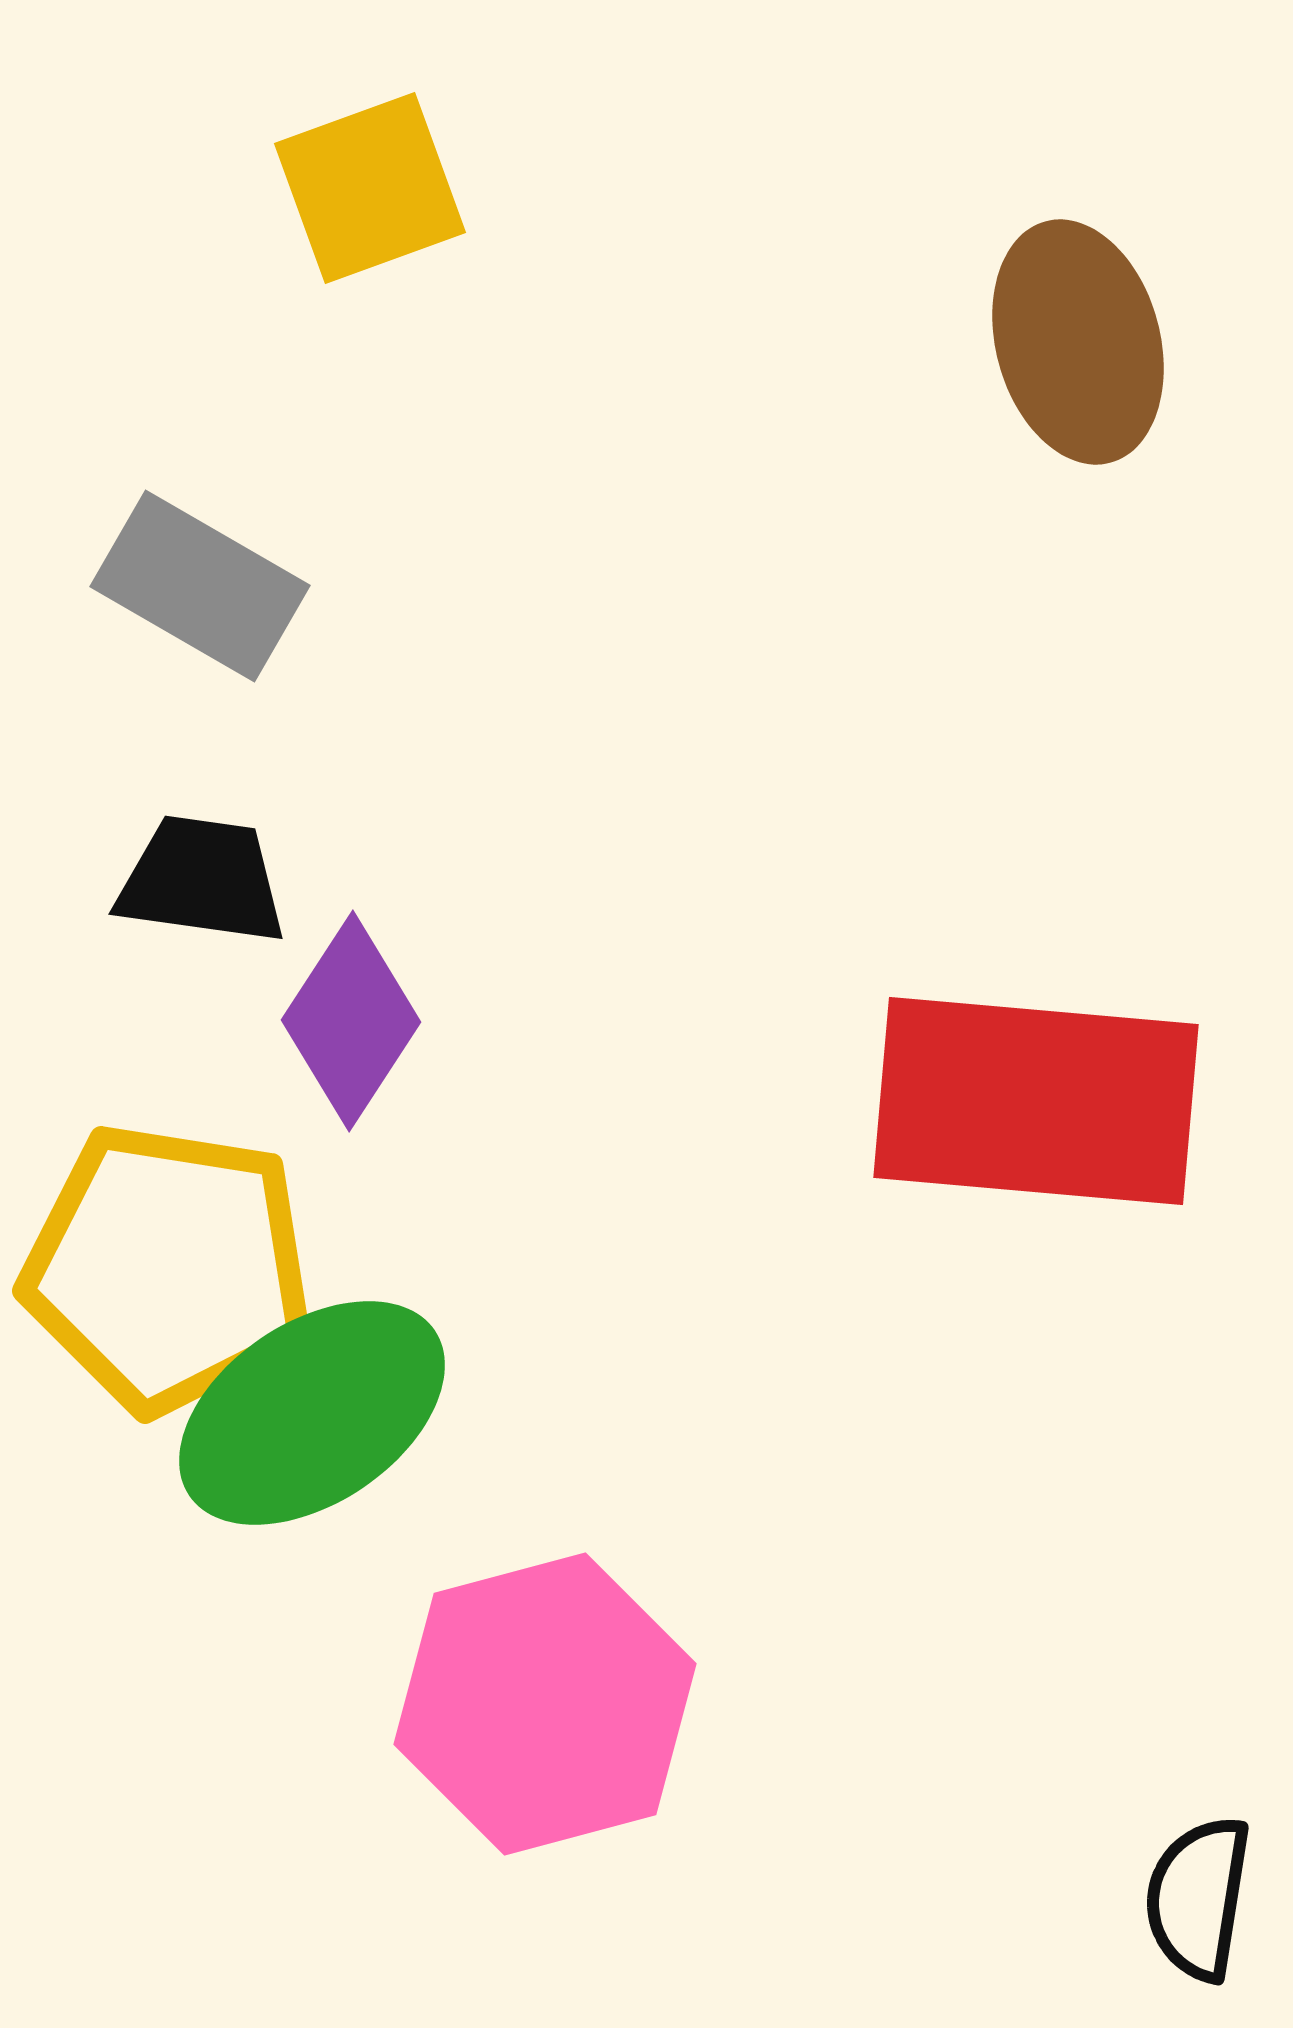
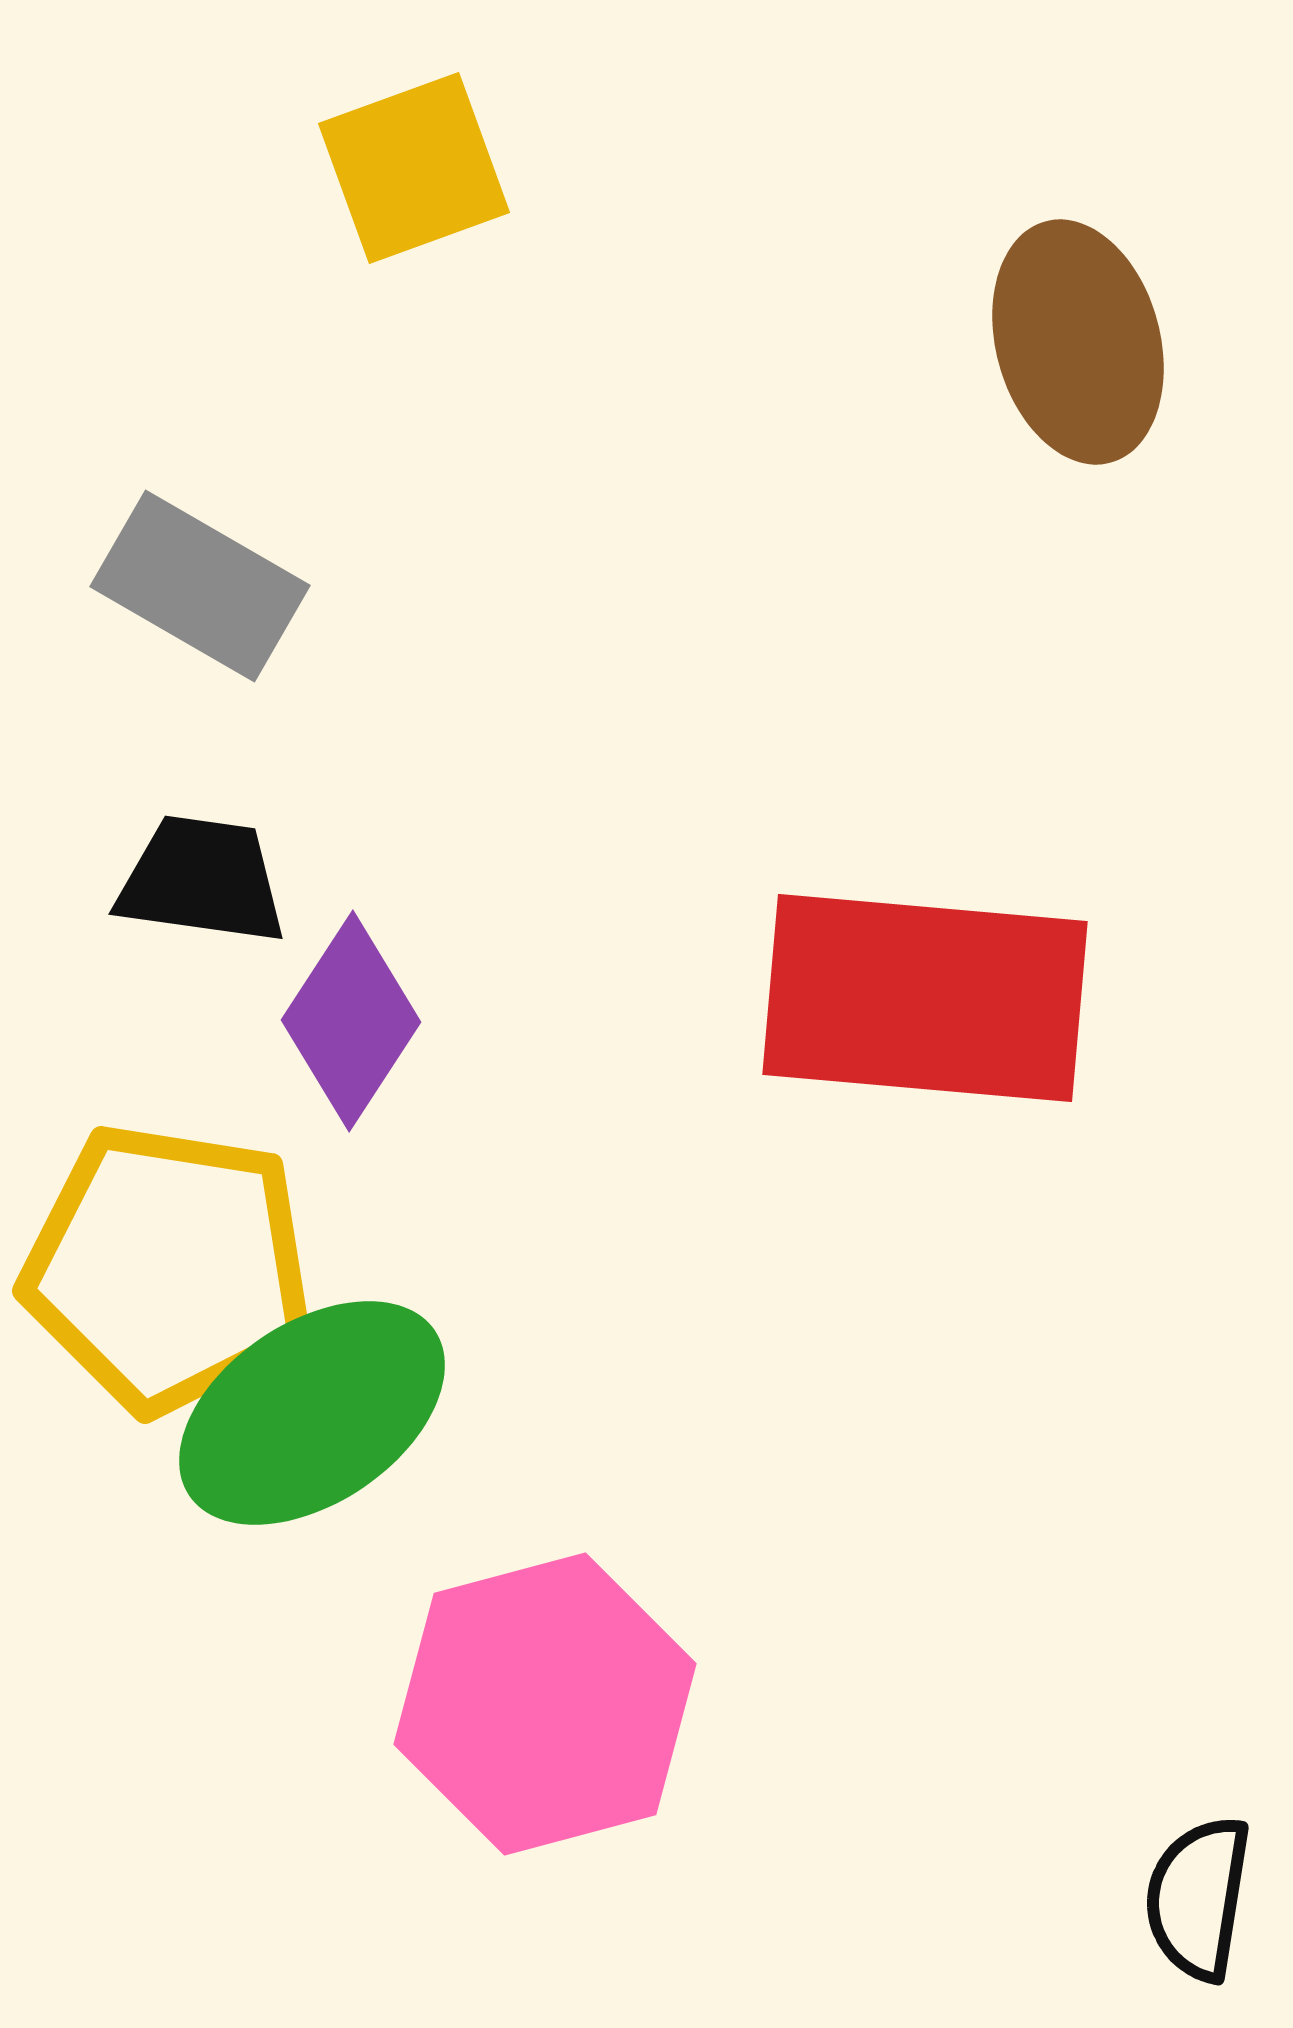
yellow square: moved 44 px right, 20 px up
red rectangle: moved 111 px left, 103 px up
